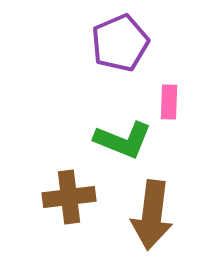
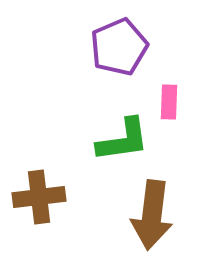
purple pentagon: moved 1 px left, 4 px down
green L-shape: rotated 30 degrees counterclockwise
brown cross: moved 30 px left
